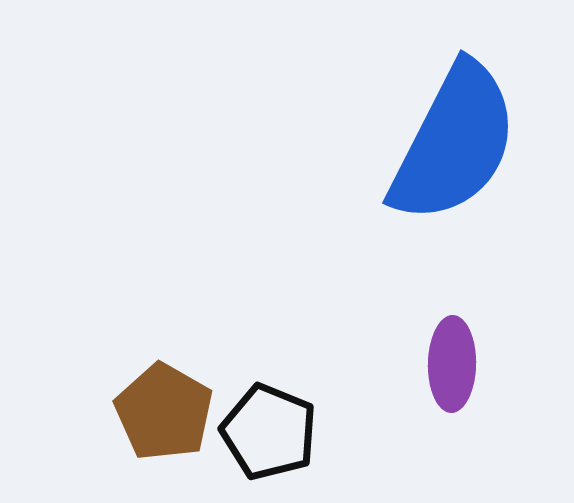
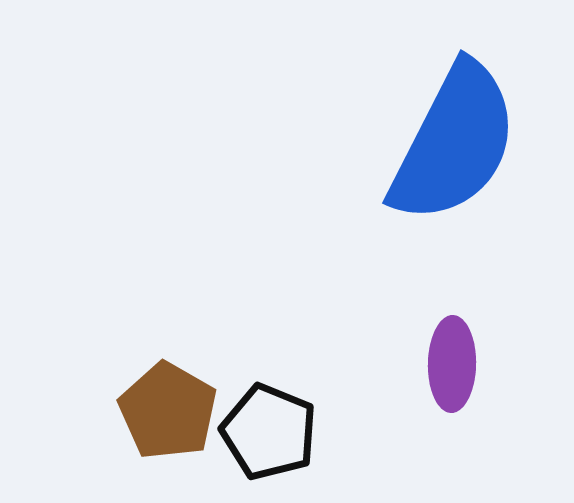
brown pentagon: moved 4 px right, 1 px up
